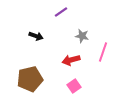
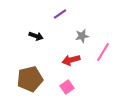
purple line: moved 1 px left, 2 px down
gray star: rotated 24 degrees counterclockwise
pink line: rotated 12 degrees clockwise
pink square: moved 7 px left, 1 px down
